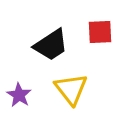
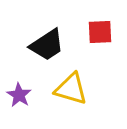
black trapezoid: moved 4 px left
yellow triangle: rotated 36 degrees counterclockwise
